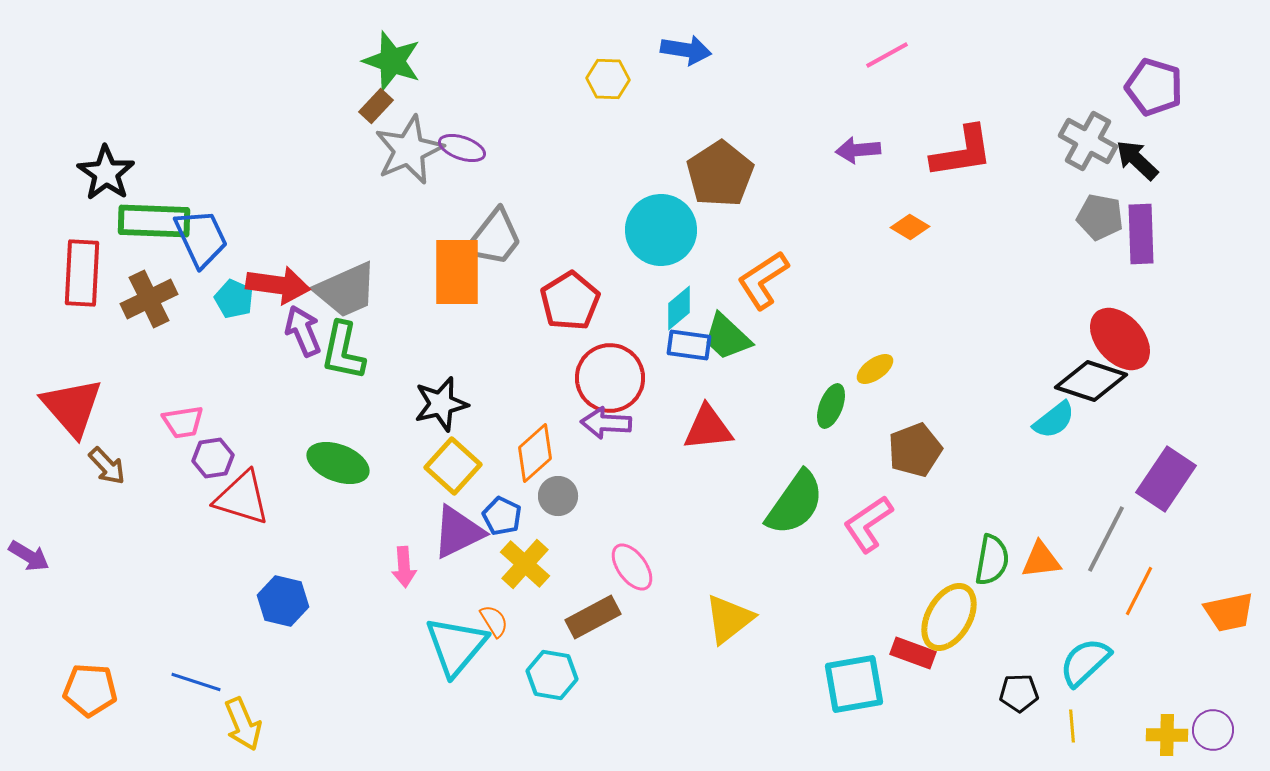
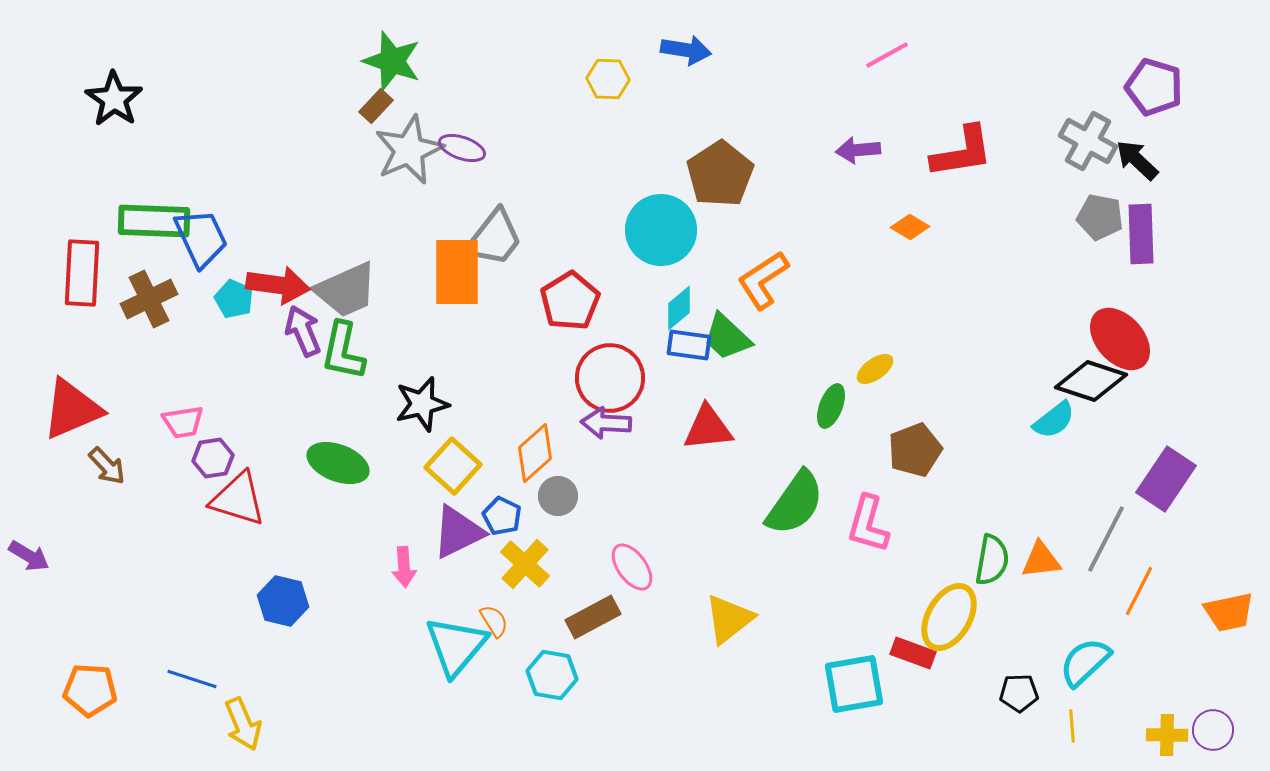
black star at (106, 173): moved 8 px right, 74 px up
black star at (441, 404): moved 19 px left
red triangle at (72, 407): moved 2 px down; rotated 48 degrees clockwise
red triangle at (242, 498): moved 4 px left, 1 px down
pink L-shape at (868, 524): rotated 40 degrees counterclockwise
blue line at (196, 682): moved 4 px left, 3 px up
